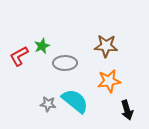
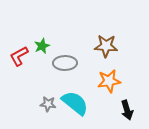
cyan semicircle: moved 2 px down
